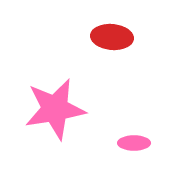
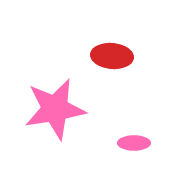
red ellipse: moved 19 px down
